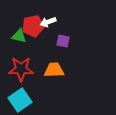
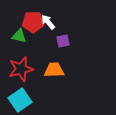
white arrow: rotated 70 degrees clockwise
red pentagon: moved 4 px up; rotated 10 degrees clockwise
purple square: rotated 24 degrees counterclockwise
red star: rotated 15 degrees counterclockwise
